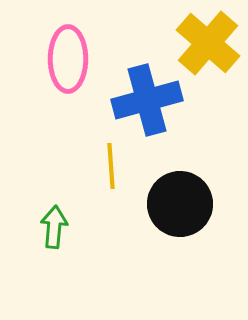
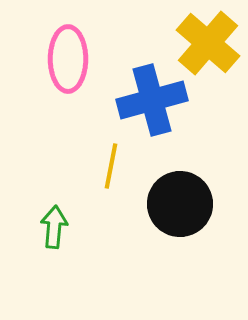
blue cross: moved 5 px right
yellow line: rotated 15 degrees clockwise
